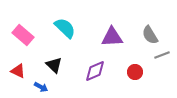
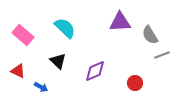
purple triangle: moved 8 px right, 15 px up
black triangle: moved 4 px right, 4 px up
red circle: moved 11 px down
